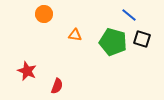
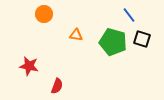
blue line: rotated 14 degrees clockwise
orange triangle: moved 1 px right
red star: moved 2 px right, 5 px up; rotated 12 degrees counterclockwise
